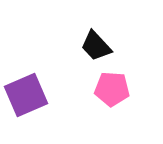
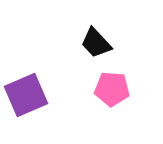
black trapezoid: moved 3 px up
